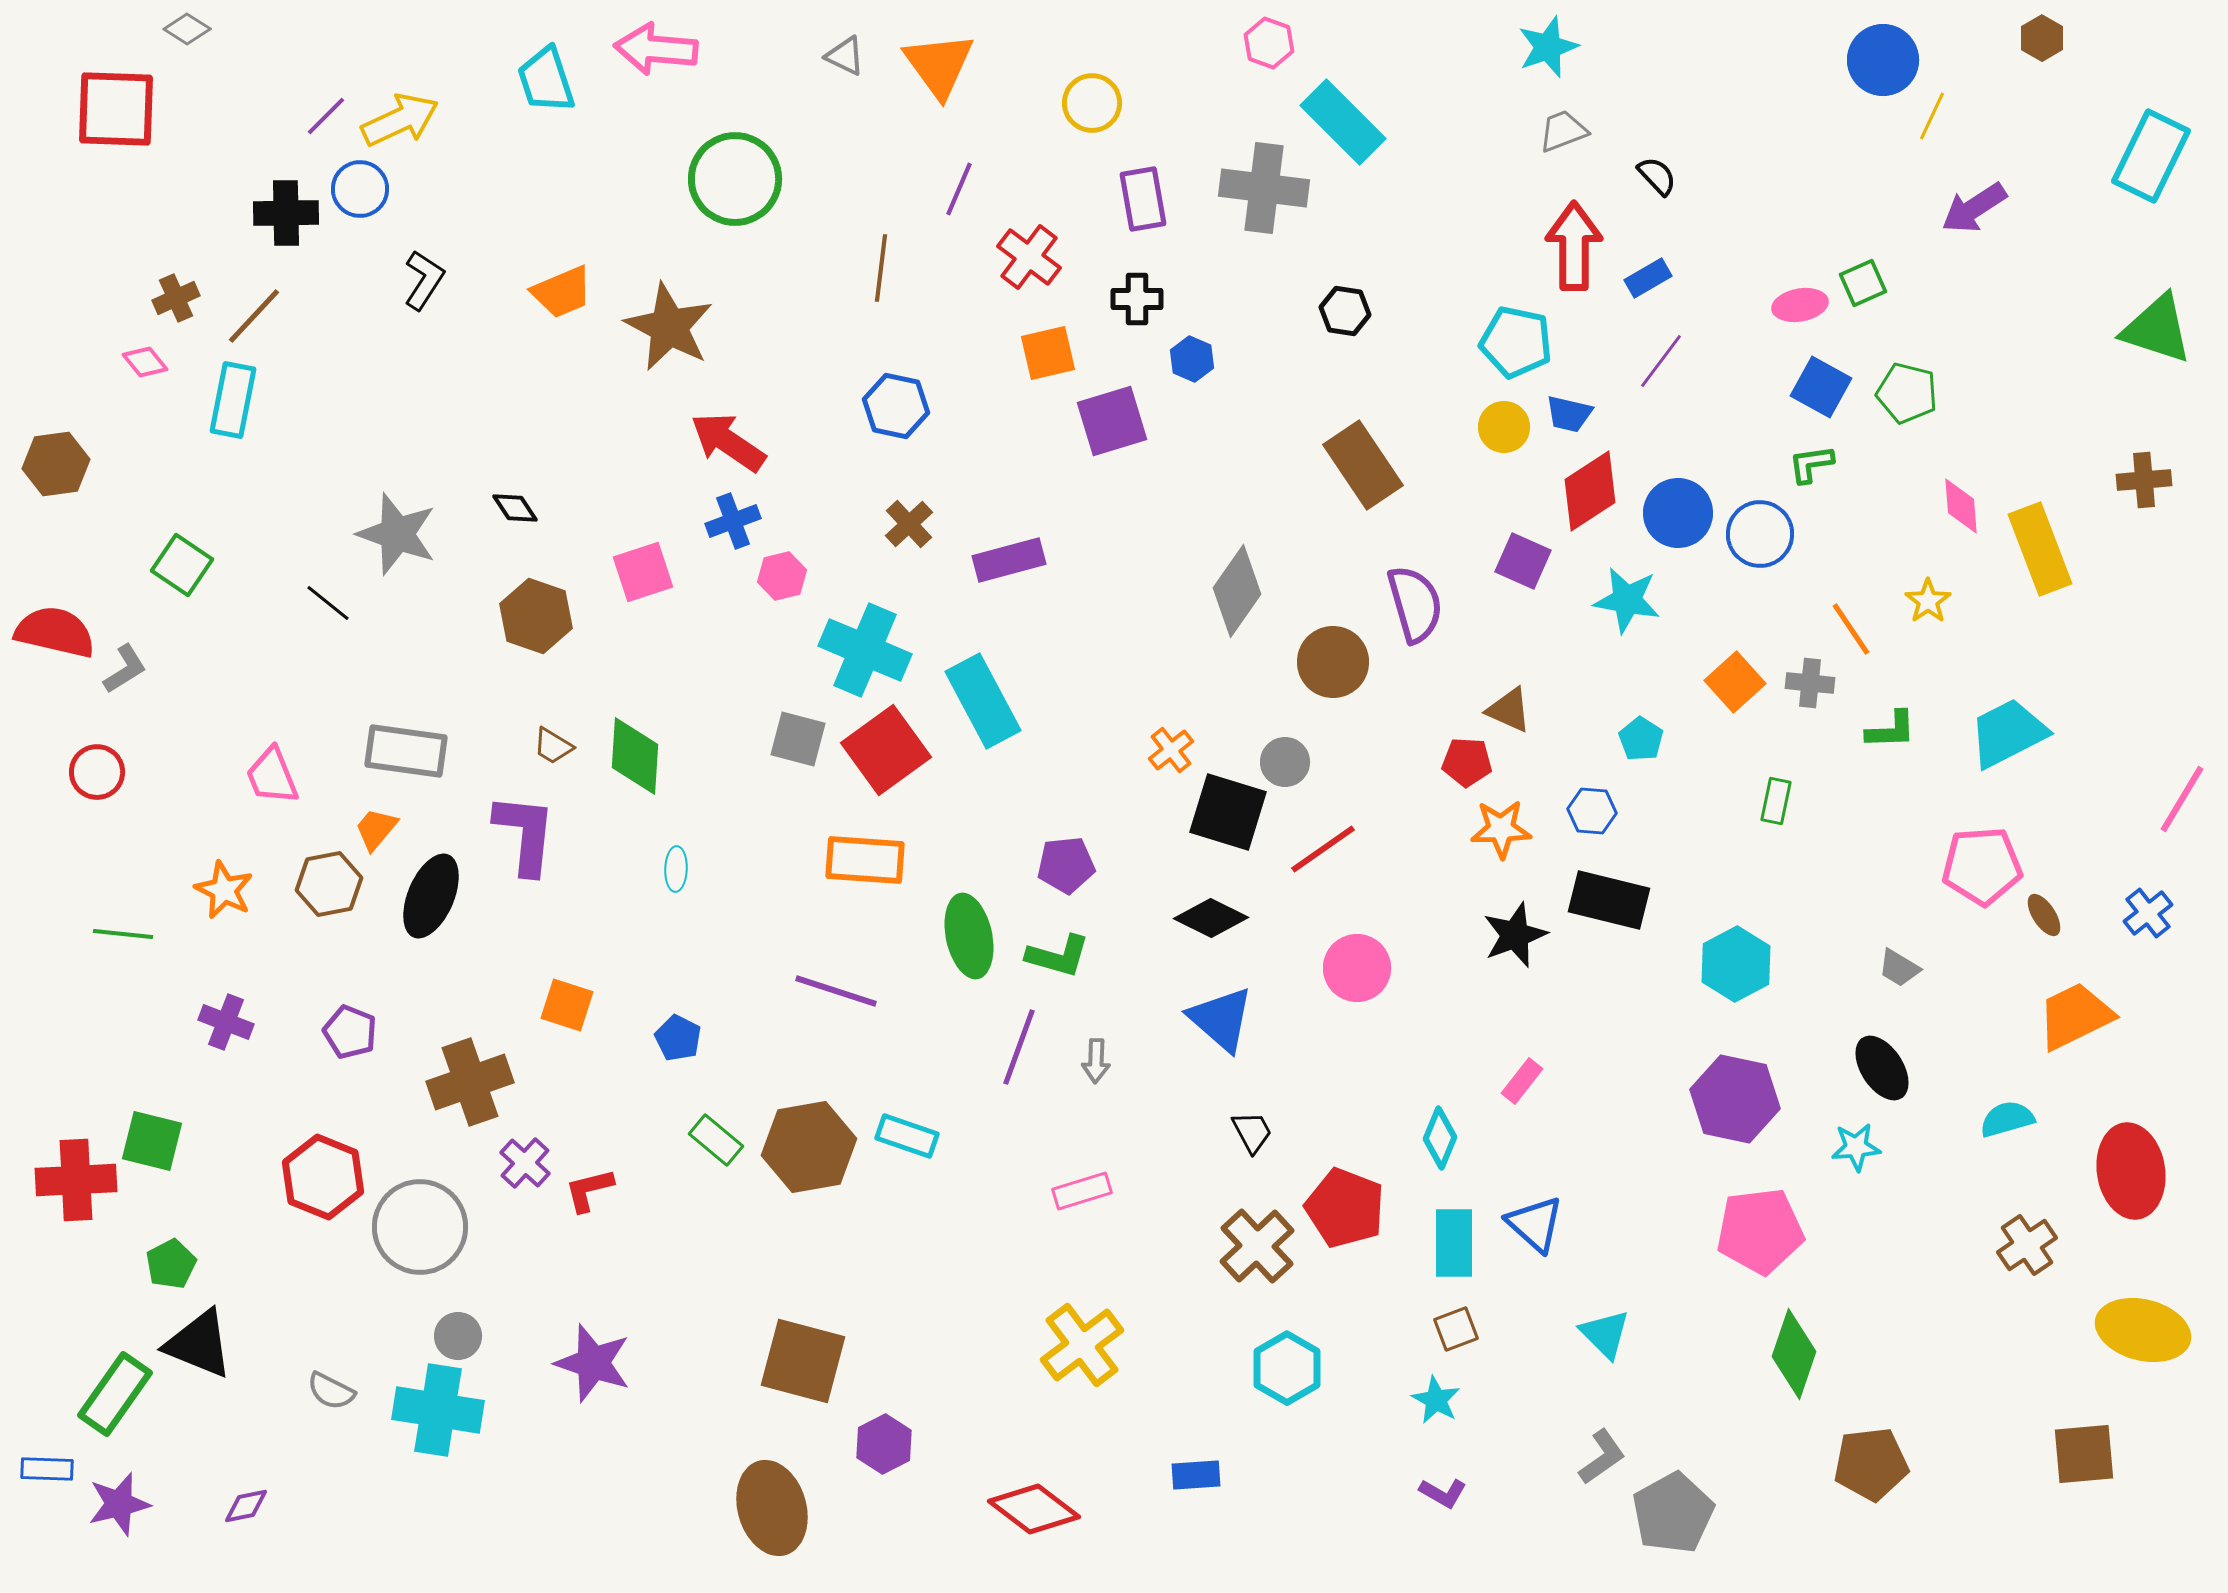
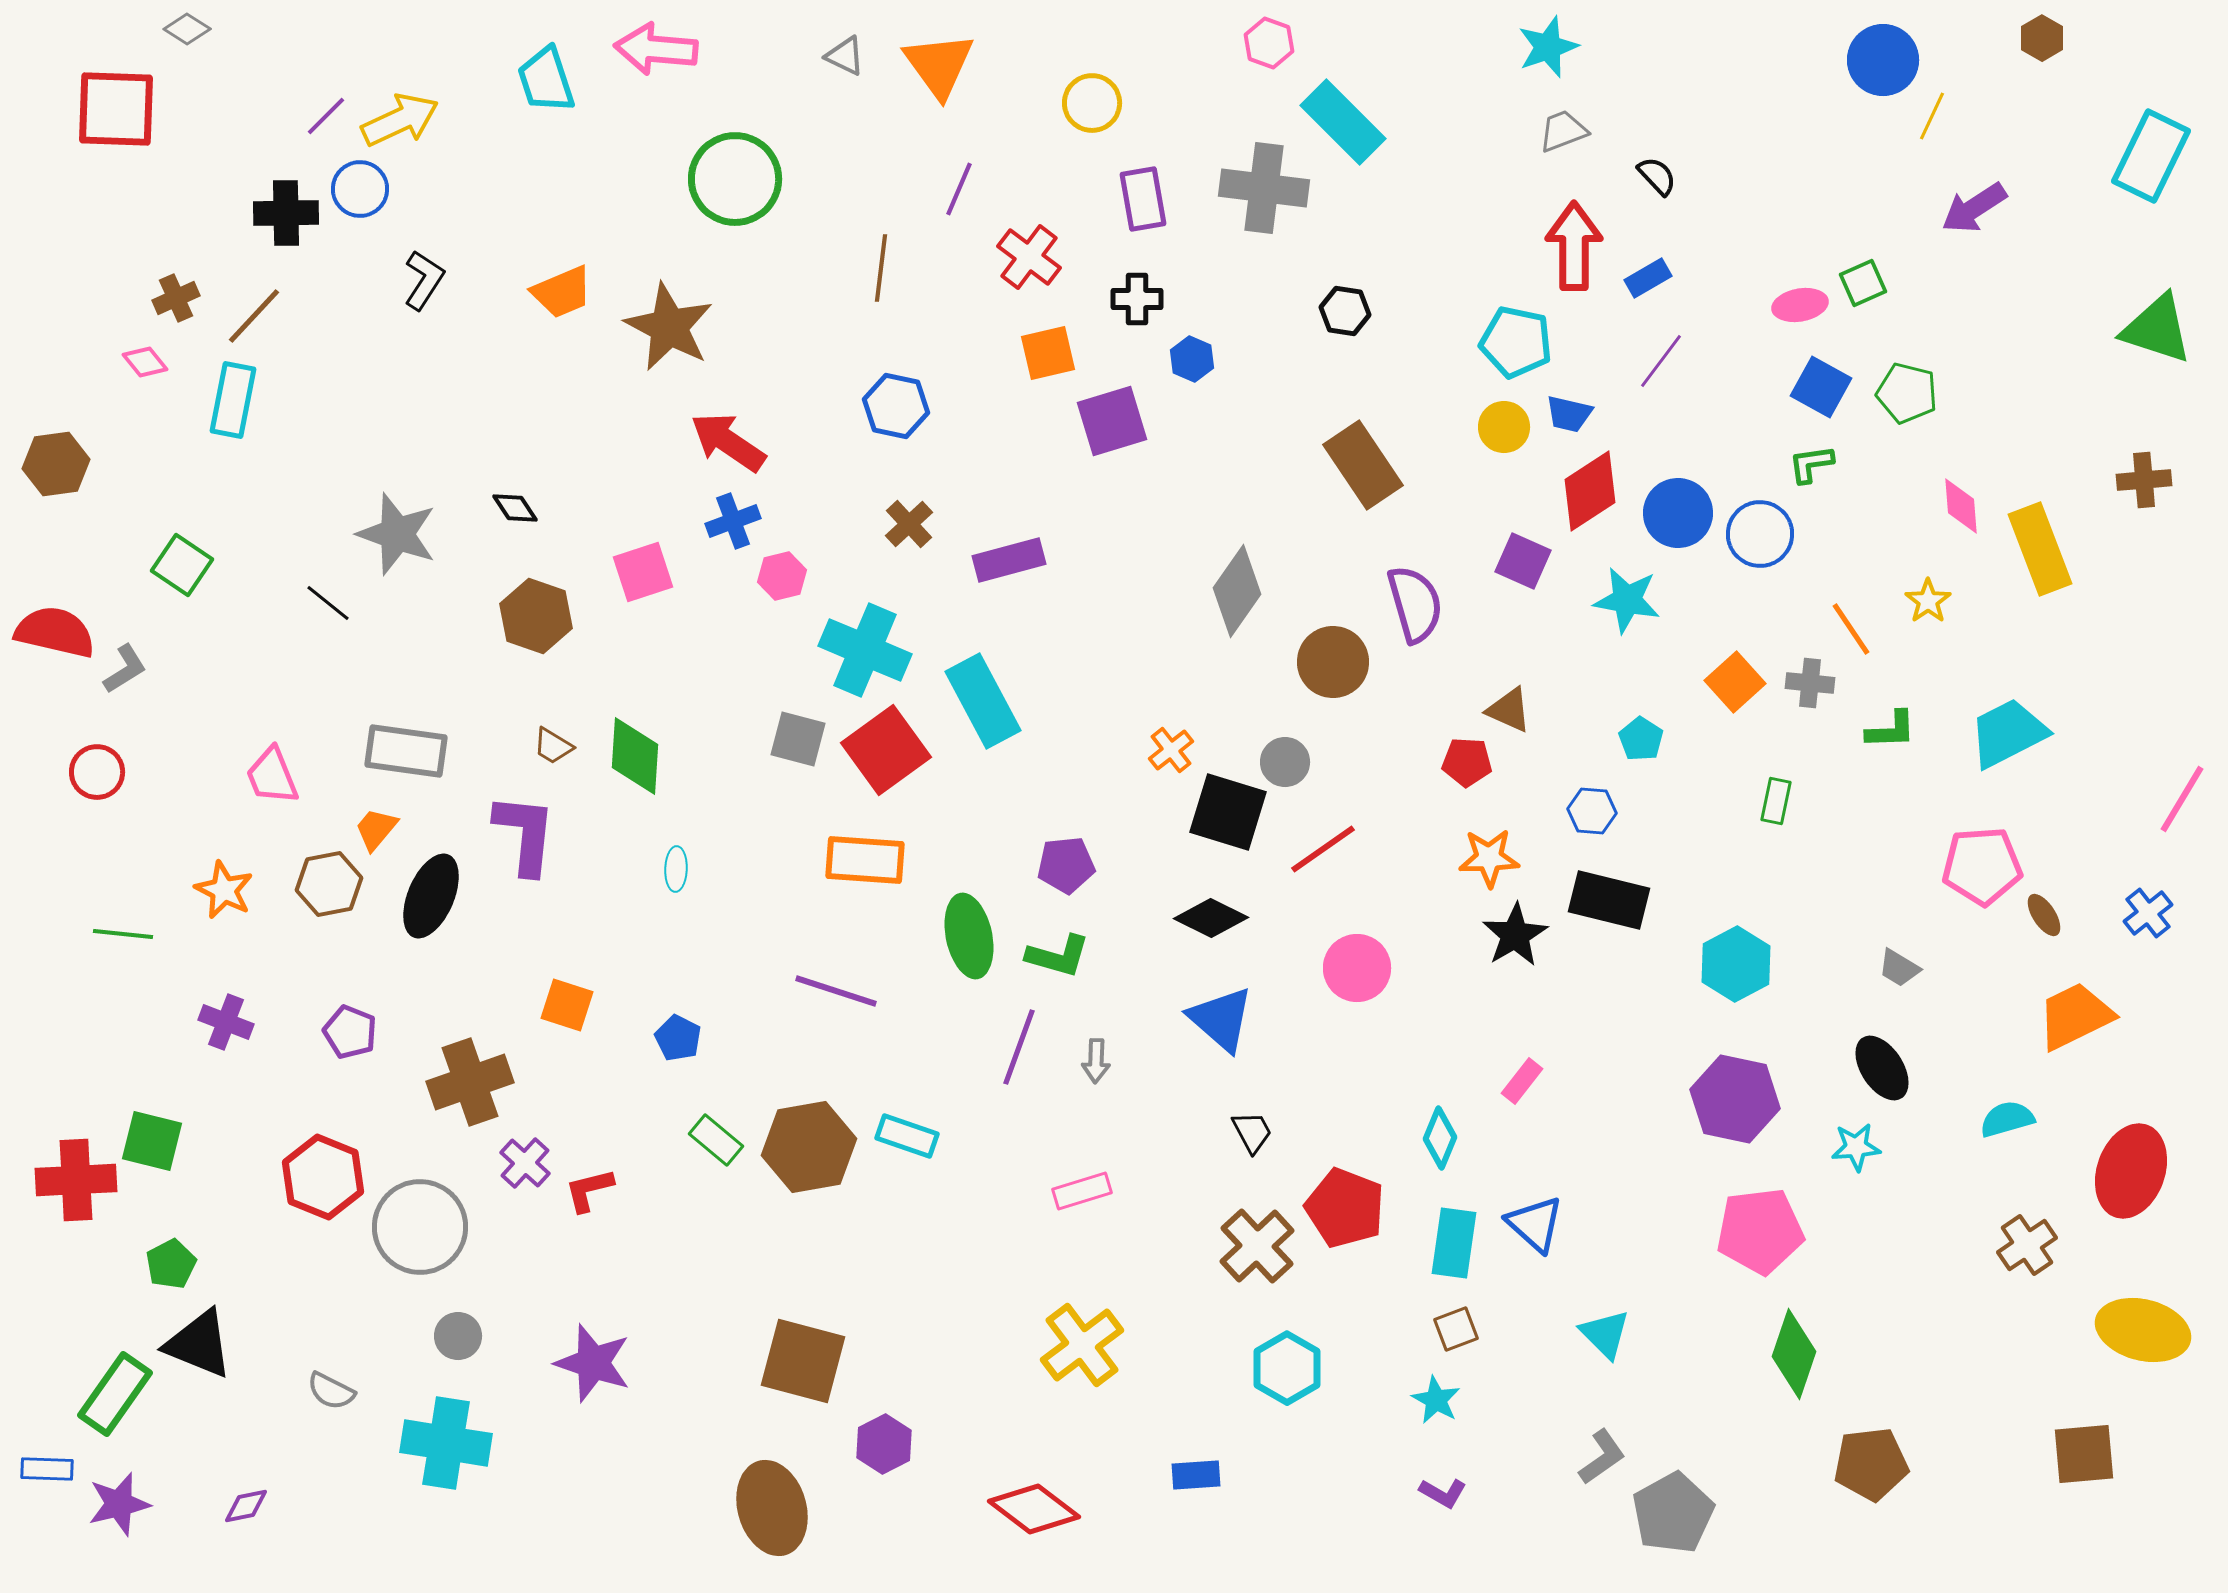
orange star at (1501, 829): moved 12 px left, 29 px down
black star at (1515, 935): rotated 10 degrees counterclockwise
red ellipse at (2131, 1171): rotated 28 degrees clockwise
cyan rectangle at (1454, 1243): rotated 8 degrees clockwise
cyan cross at (438, 1410): moved 8 px right, 33 px down
